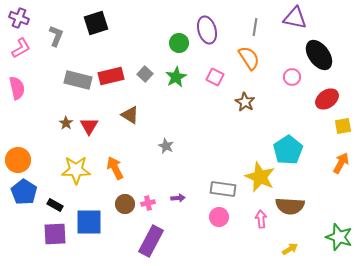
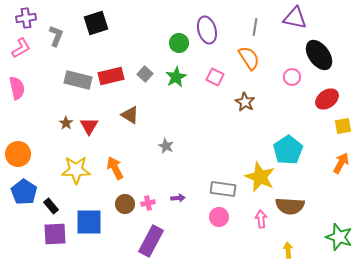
purple cross at (19, 18): moved 7 px right; rotated 30 degrees counterclockwise
orange circle at (18, 160): moved 6 px up
black rectangle at (55, 205): moved 4 px left, 1 px down; rotated 21 degrees clockwise
yellow arrow at (290, 249): moved 2 px left, 1 px down; rotated 63 degrees counterclockwise
